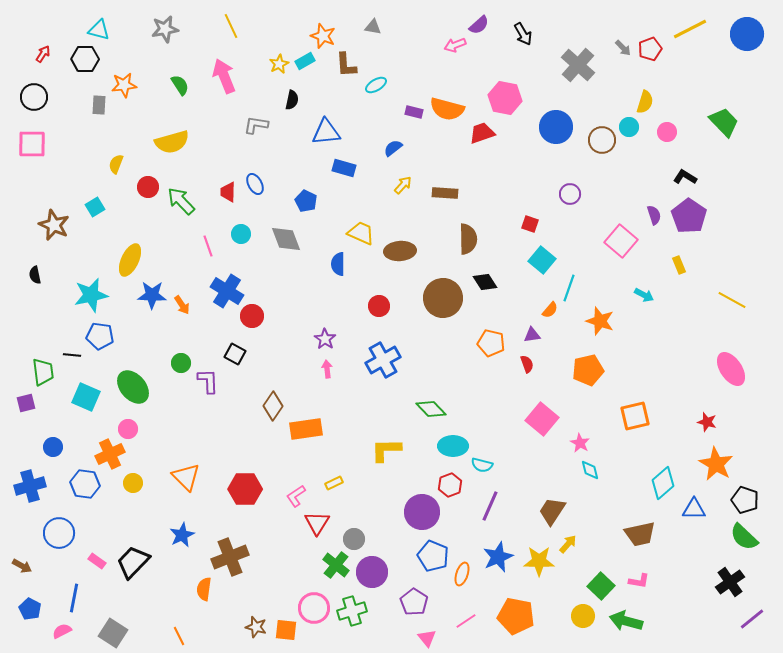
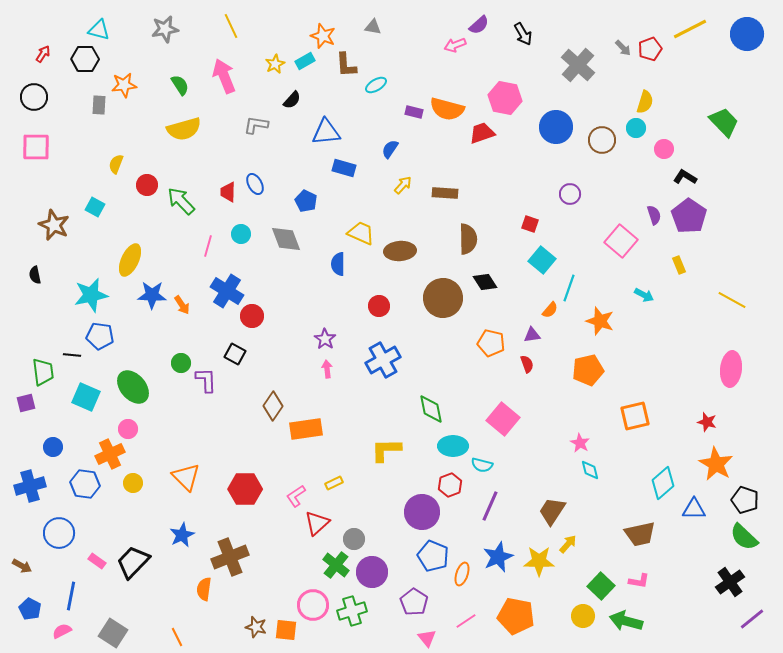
yellow star at (279, 64): moved 4 px left
black semicircle at (292, 100): rotated 30 degrees clockwise
cyan circle at (629, 127): moved 7 px right, 1 px down
pink circle at (667, 132): moved 3 px left, 17 px down
yellow semicircle at (172, 142): moved 12 px right, 13 px up
pink square at (32, 144): moved 4 px right, 3 px down
blue semicircle at (393, 148): moved 3 px left, 1 px down; rotated 18 degrees counterclockwise
red circle at (148, 187): moved 1 px left, 2 px up
cyan square at (95, 207): rotated 30 degrees counterclockwise
pink line at (208, 246): rotated 35 degrees clockwise
pink ellipse at (731, 369): rotated 40 degrees clockwise
purple L-shape at (208, 381): moved 2 px left, 1 px up
green diamond at (431, 409): rotated 32 degrees clockwise
pink square at (542, 419): moved 39 px left
red triangle at (317, 523): rotated 16 degrees clockwise
blue line at (74, 598): moved 3 px left, 2 px up
pink circle at (314, 608): moved 1 px left, 3 px up
orange line at (179, 636): moved 2 px left, 1 px down
